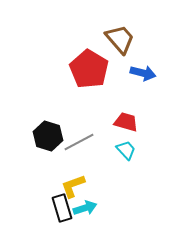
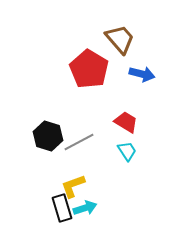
blue arrow: moved 1 px left, 1 px down
red trapezoid: rotated 15 degrees clockwise
cyan trapezoid: moved 1 px right, 1 px down; rotated 10 degrees clockwise
